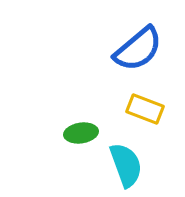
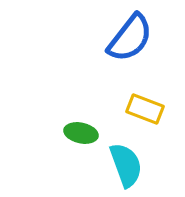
blue semicircle: moved 8 px left, 11 px up; rotated 12 degrees counterclockwise
green ellipse: rotated 20 degrees clockwise
